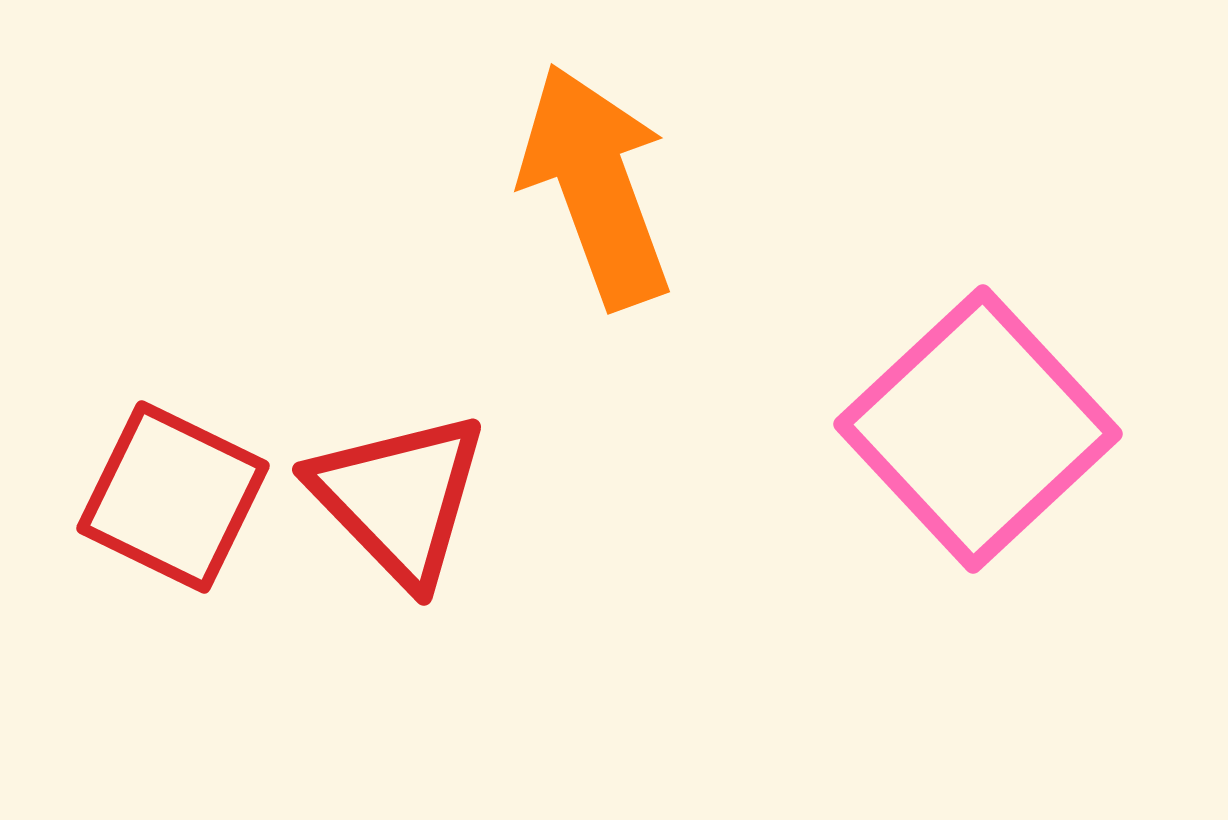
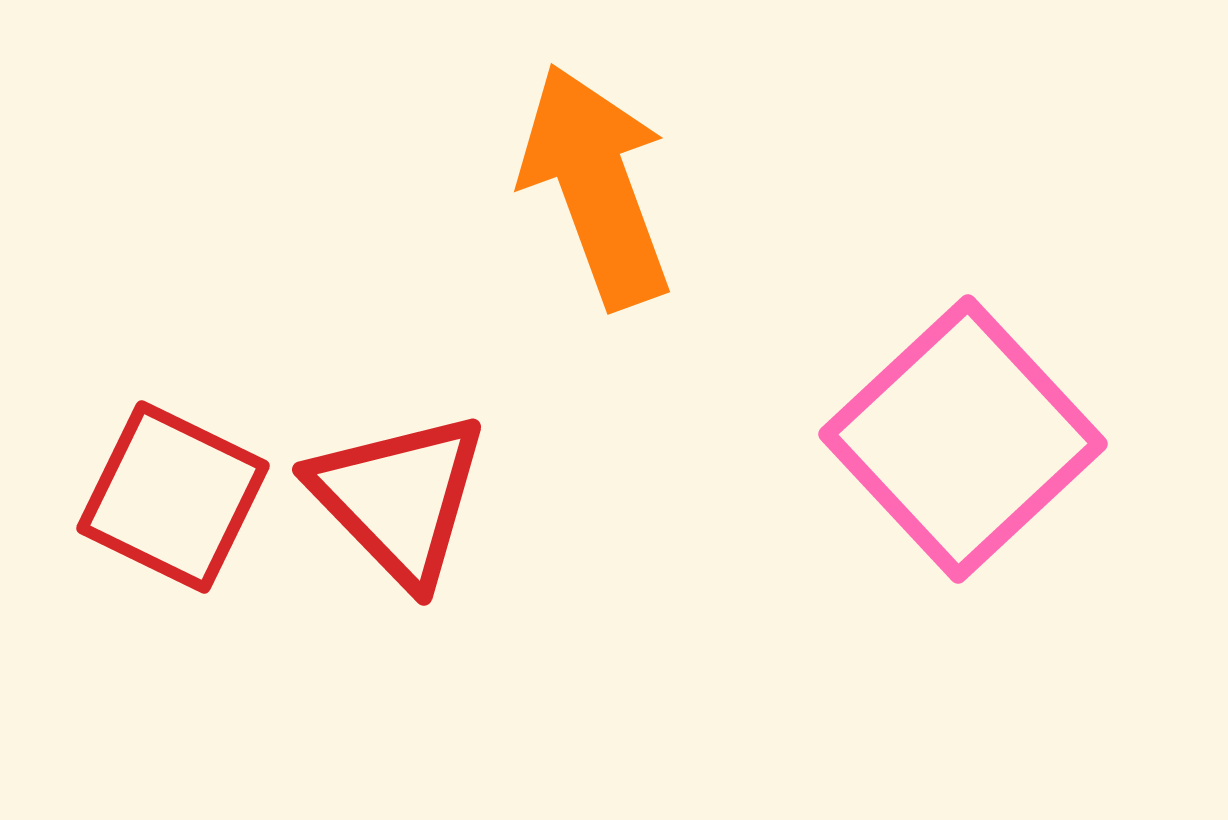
pink square: moved 15 px left, 10 px down
